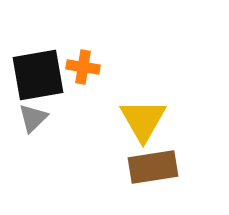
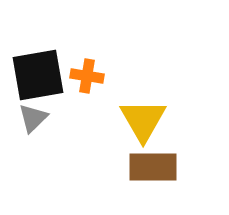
orange cross: moved 4 px right, 9 px down
brown rectangle: rotated 9 degrees clockwise
